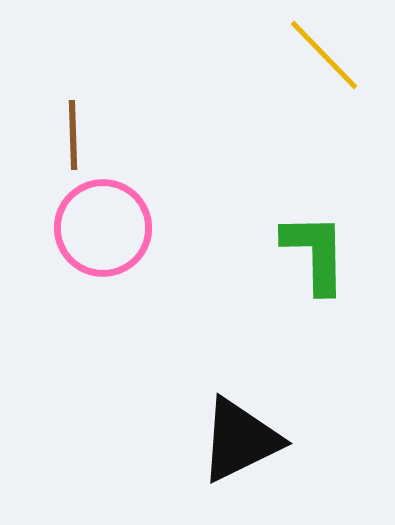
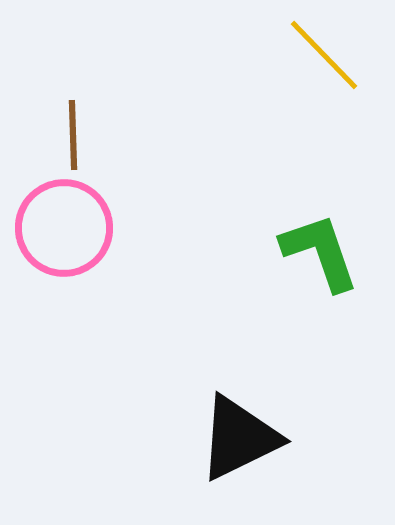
pink circle: moved 39 px left
green L-shape: moved 5 px right, 1 px up; rotated 18 degrees counterclockwise
black triangle: moved 1 px left, 2 px up
